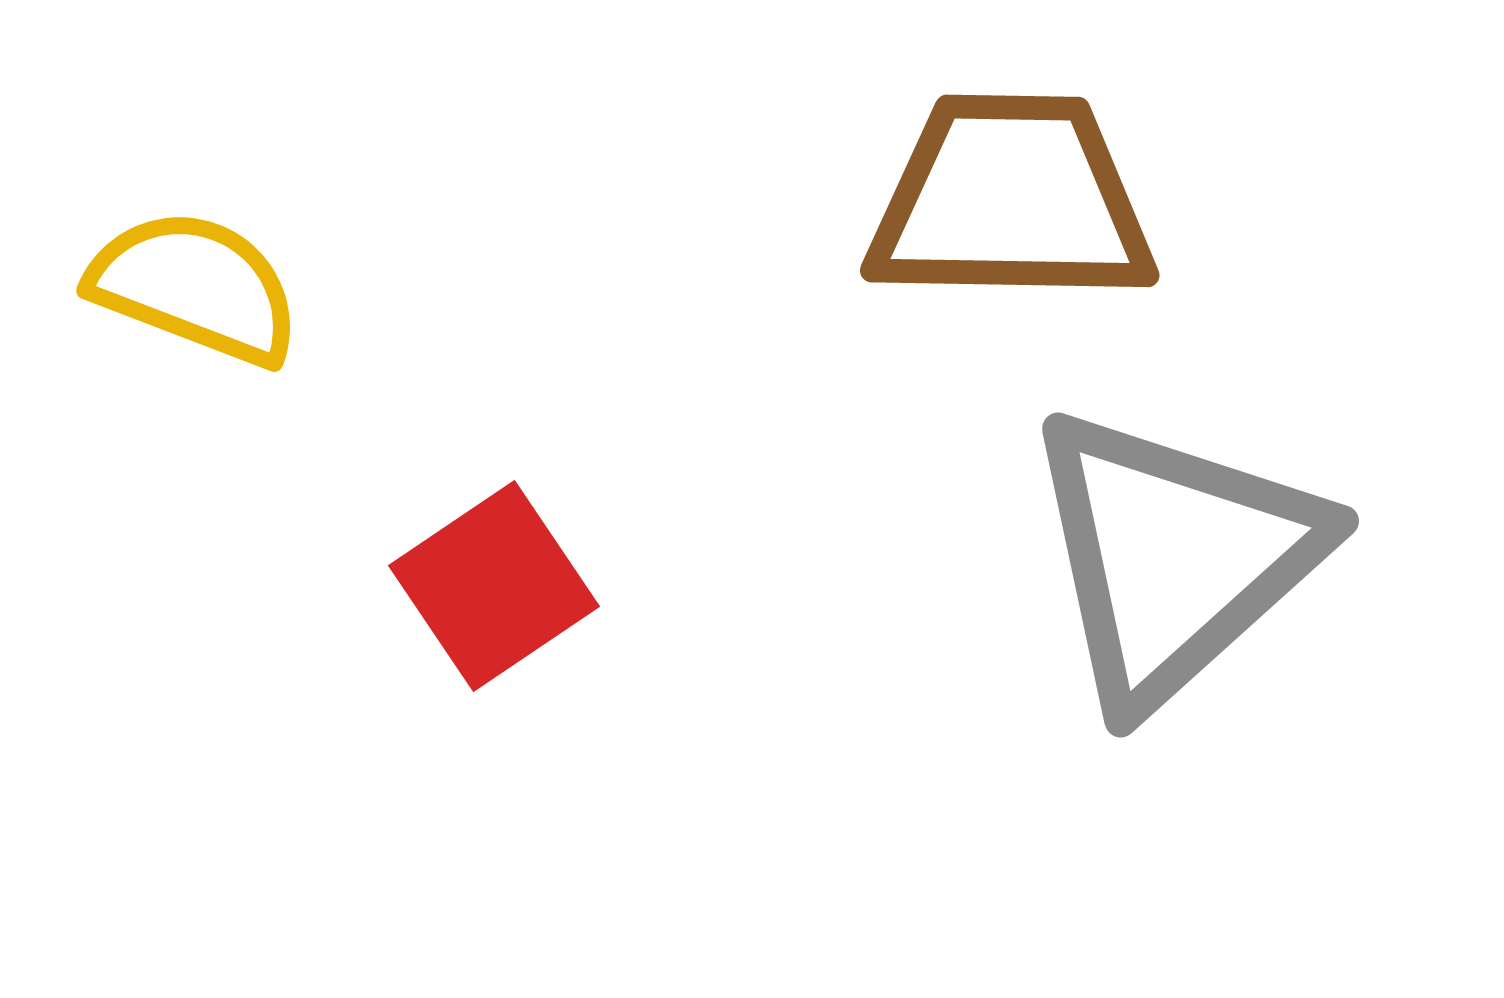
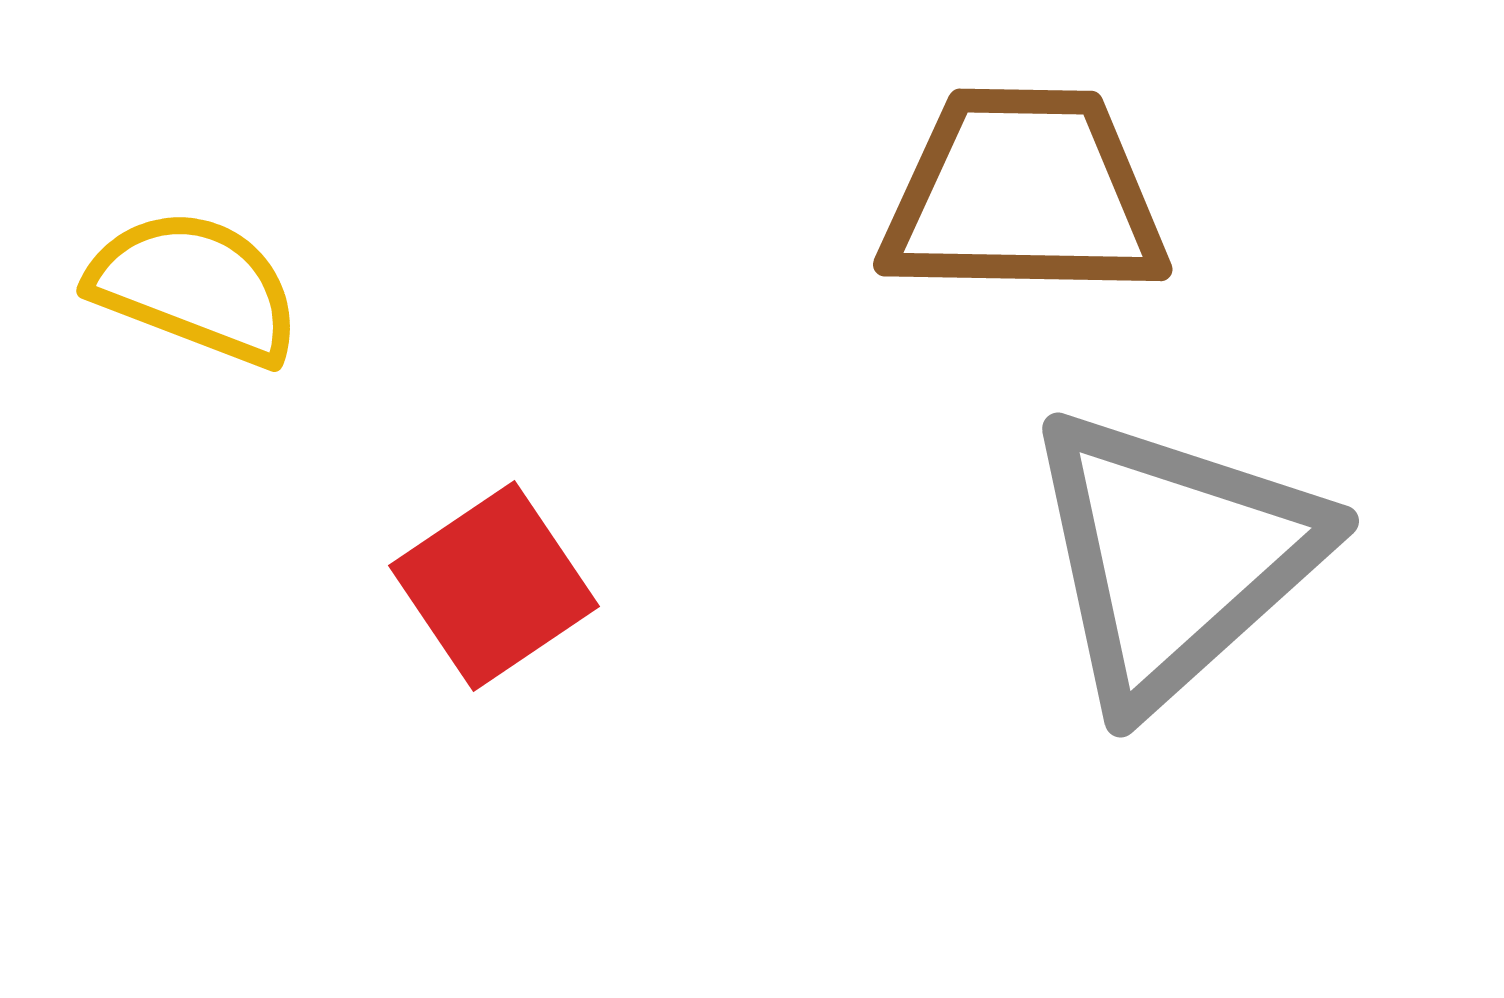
brown trapezoid: moved 13 px right, 6 px up
